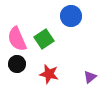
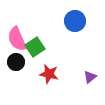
blue circle: moved 4 px right, 5 px down
green square: moved 9 px left, 8 px down
black circle: moved 1 px left, 2 px up
